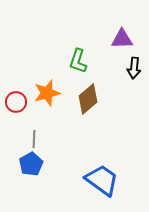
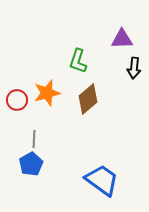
red circle: moved 1 px right, 2 px up
